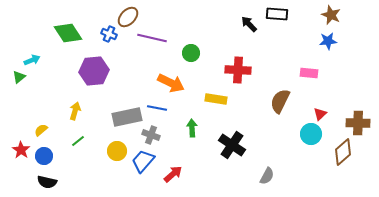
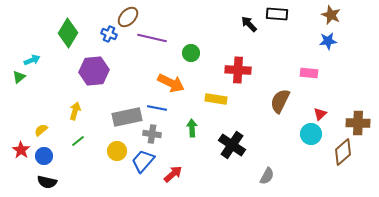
green diamond: rotated 64 degrees clockwise
gray cross: moved 1 px right, 1 px up; rotated 12 degrees counterclockwise
